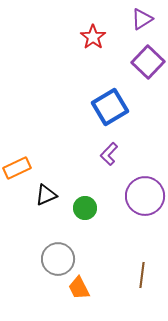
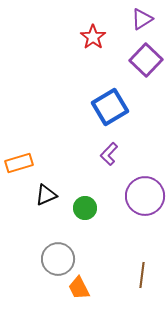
purple square: moved 2 px left, 2 px up
orange rectangle: moved 2 px right, 5 px up; rotated 8 degrees clockwise
